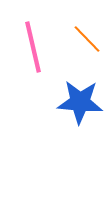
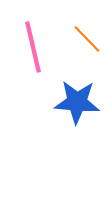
blue star: moved 3 px left
